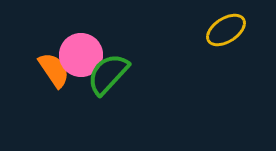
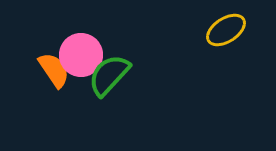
green semicircle: moved 1 px right, 1 px down
